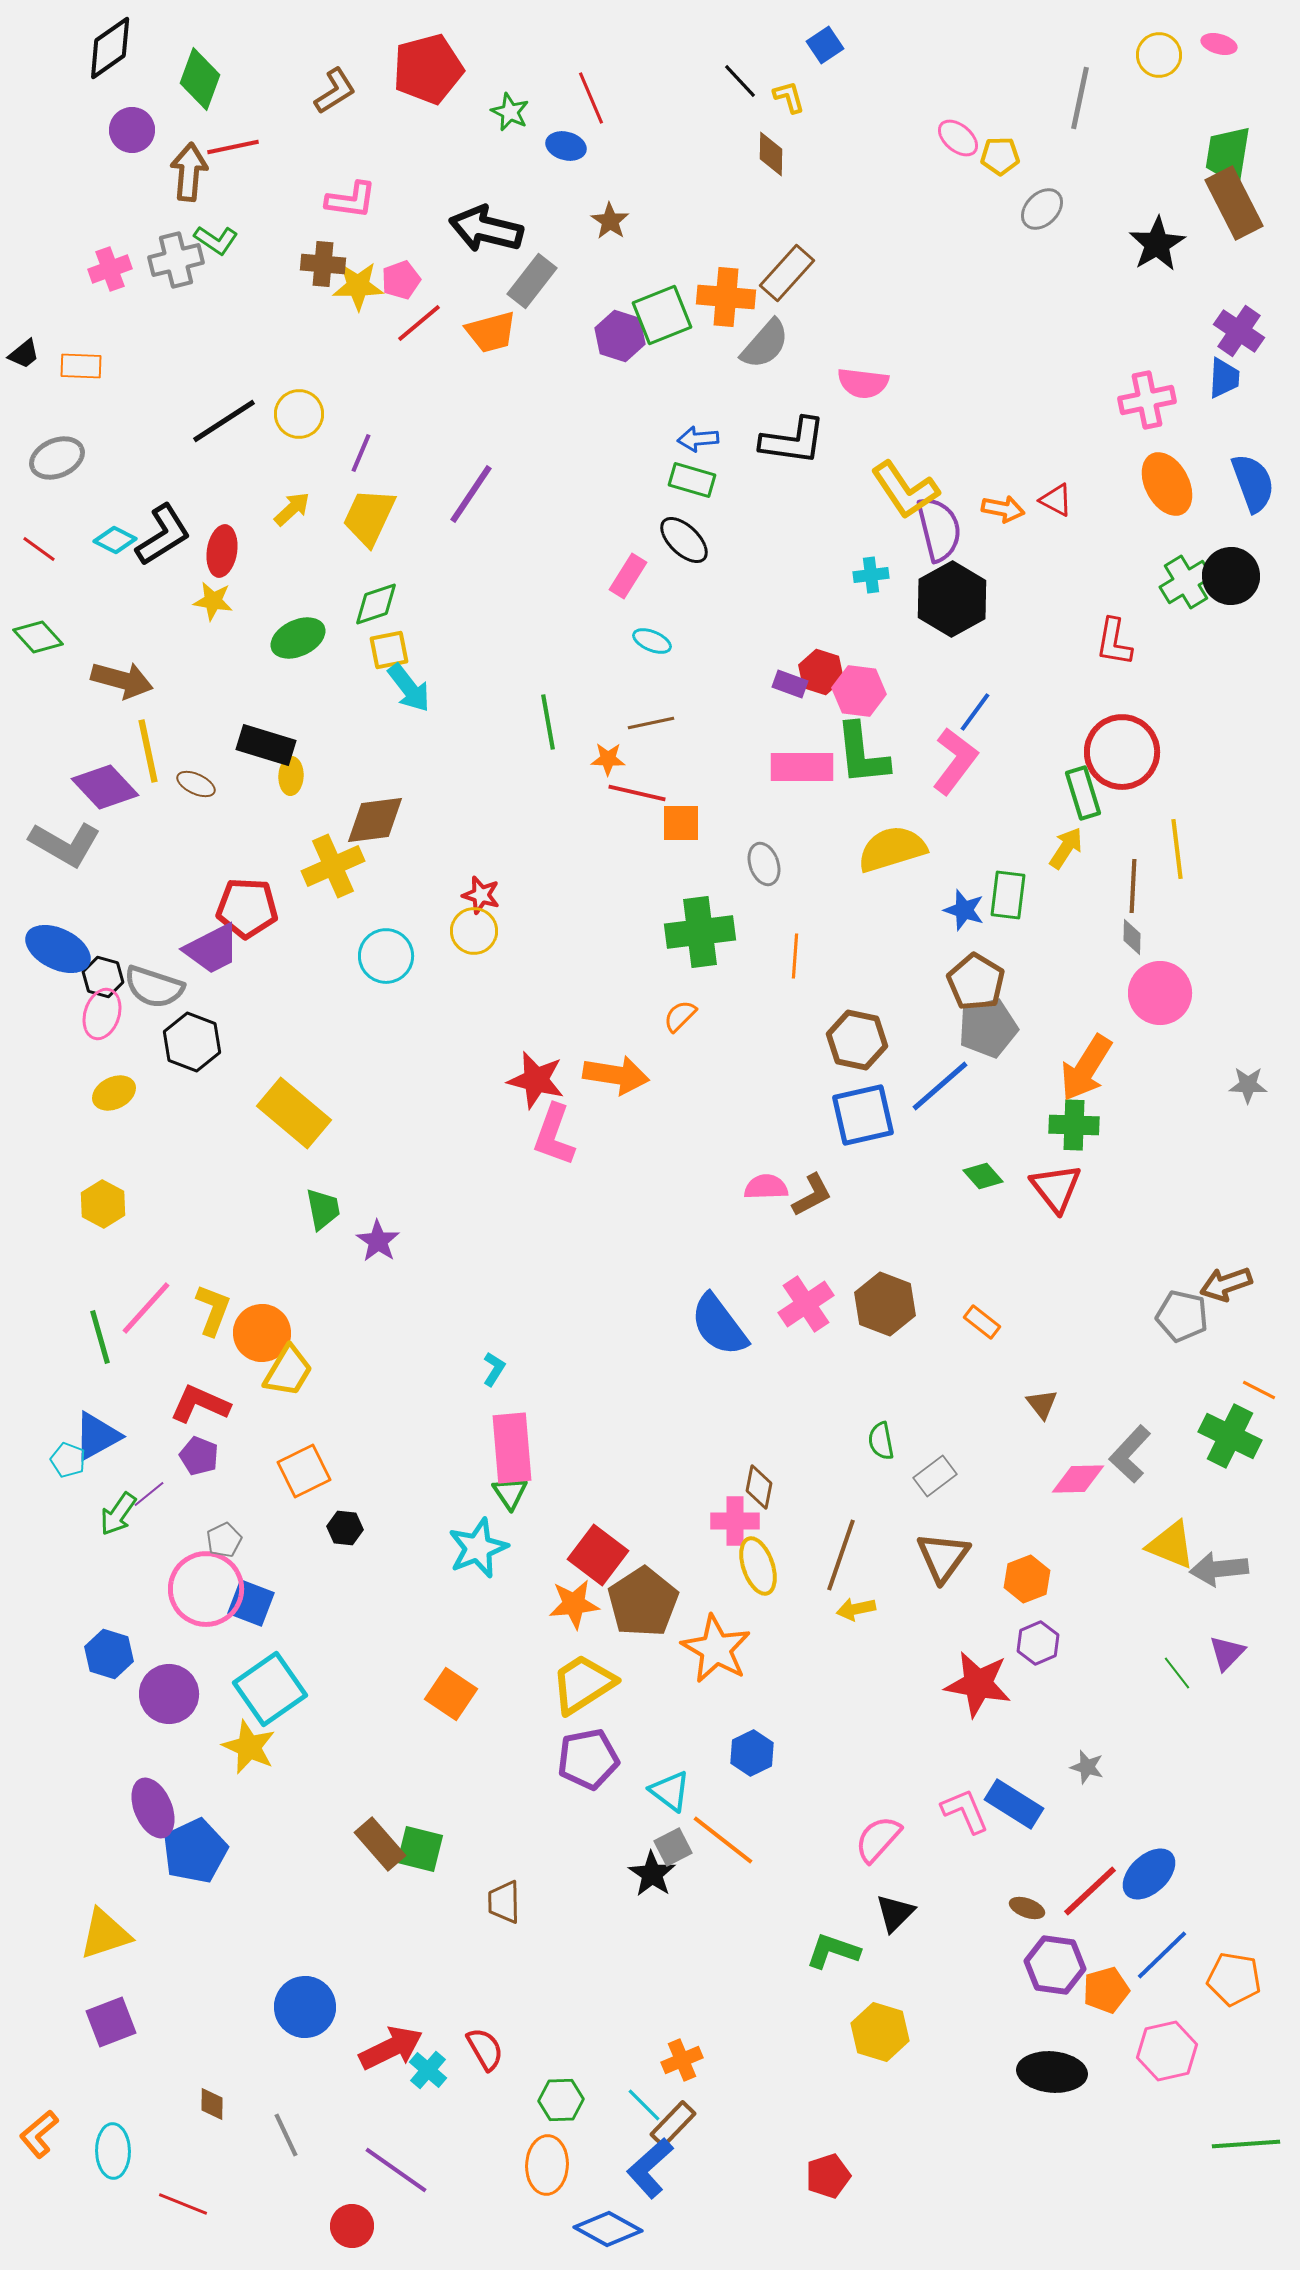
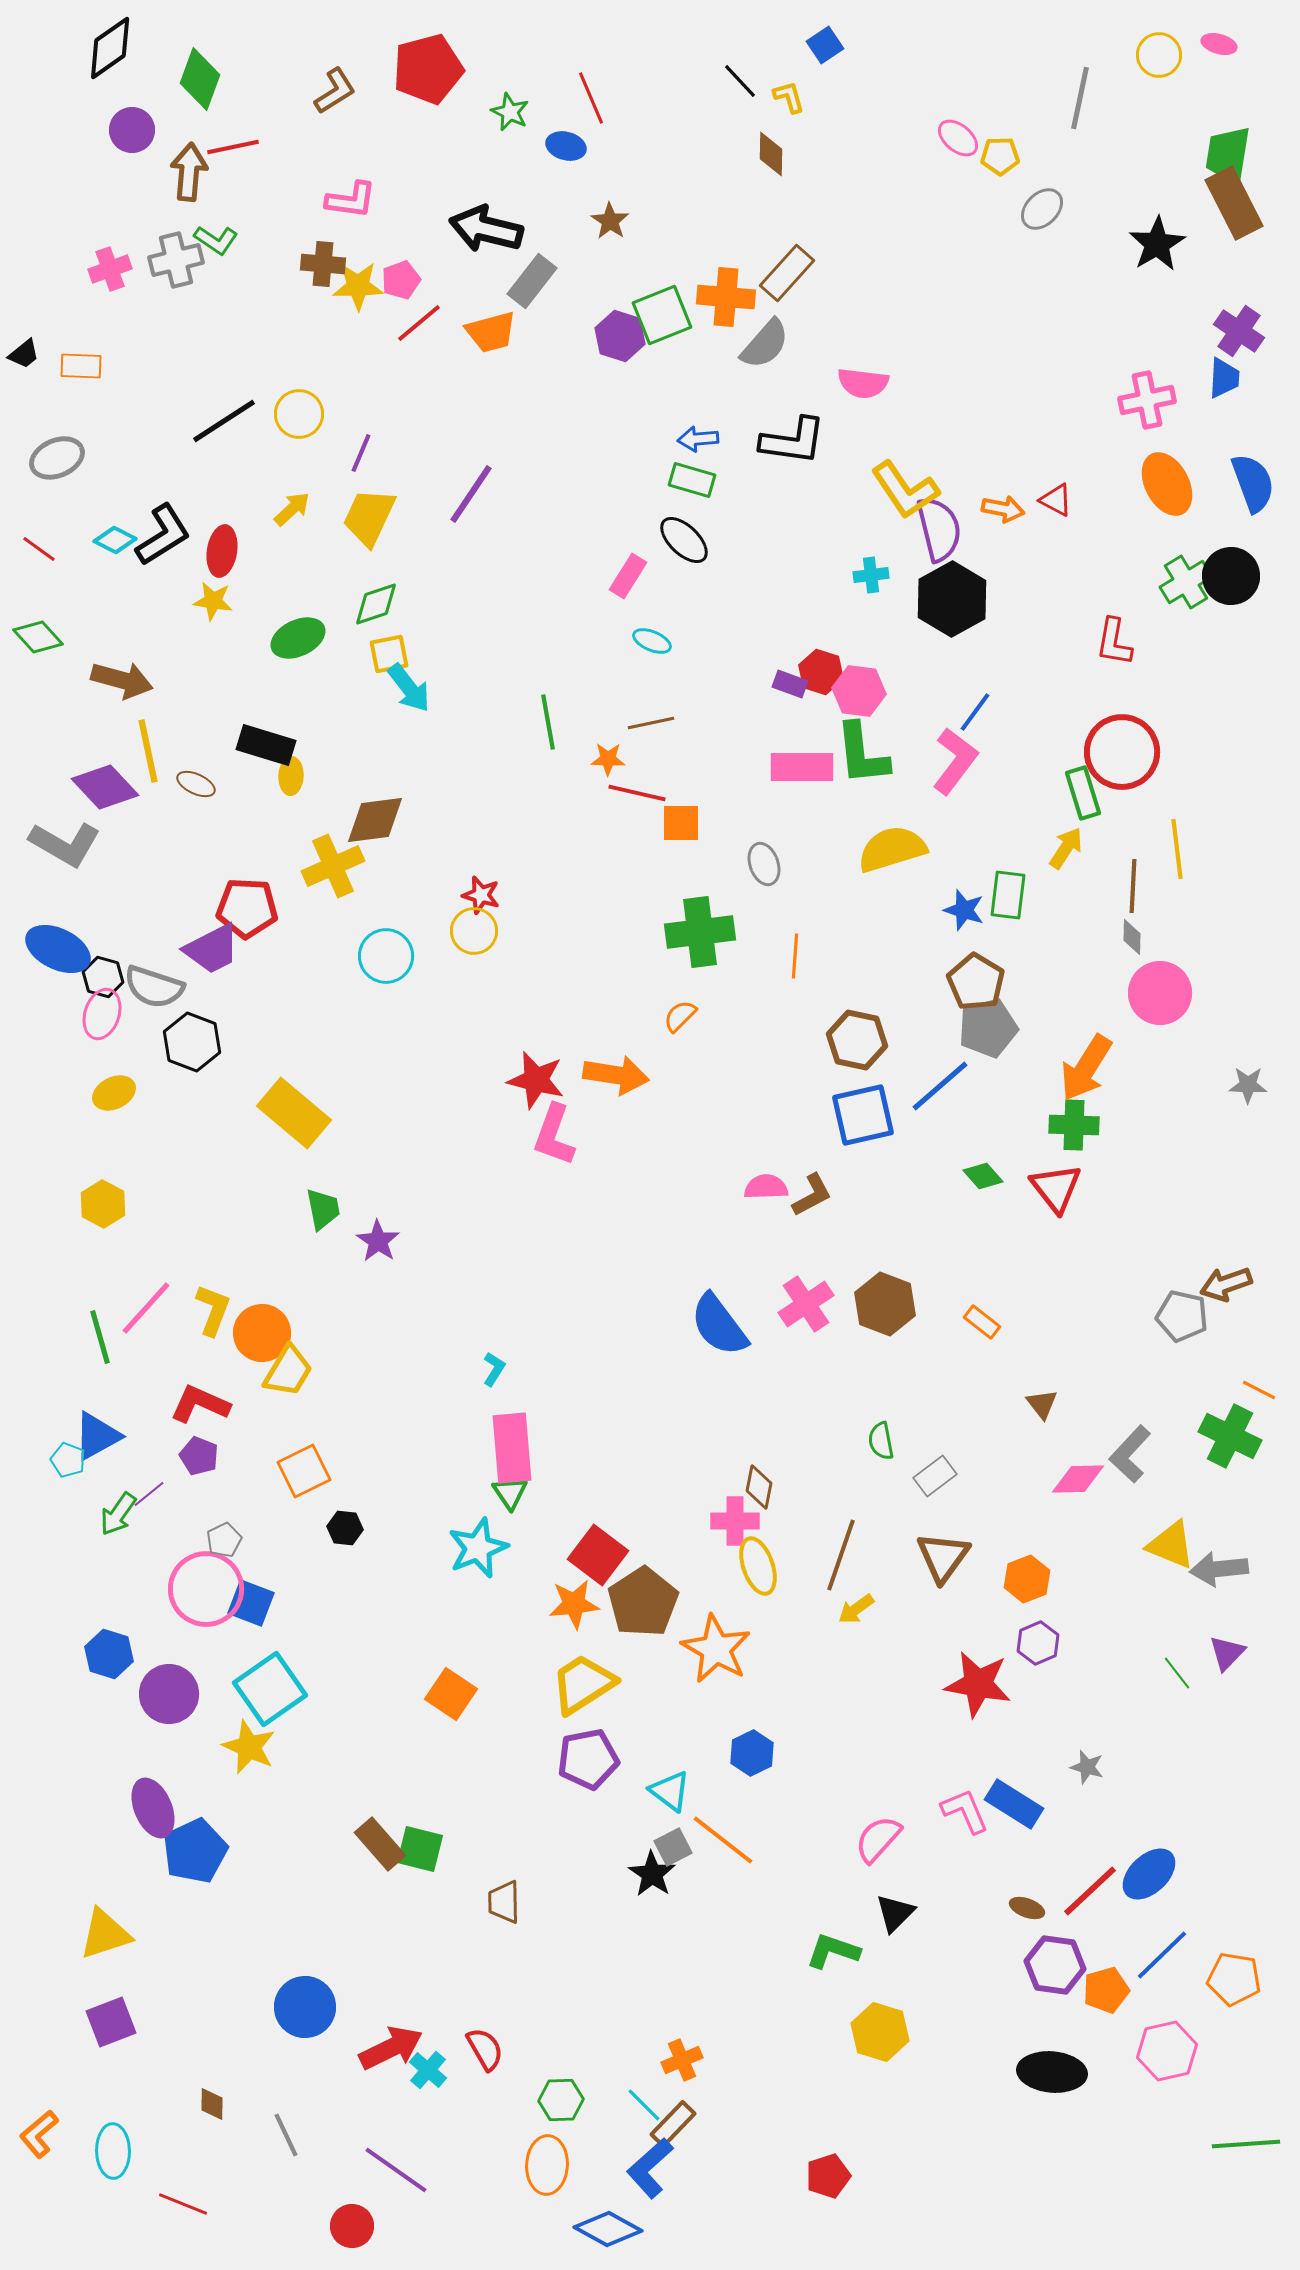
yellow square at (389, 650): moved 4 px down
yellow arrow at (856, 1609): rotated 24 degrees counterclockwise
